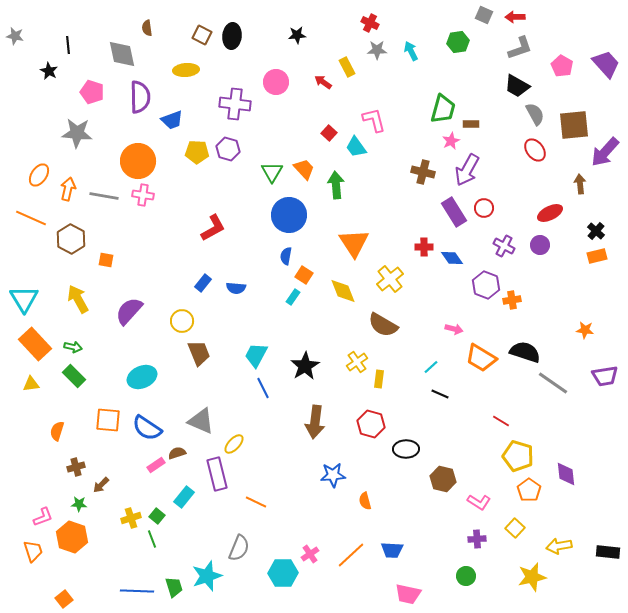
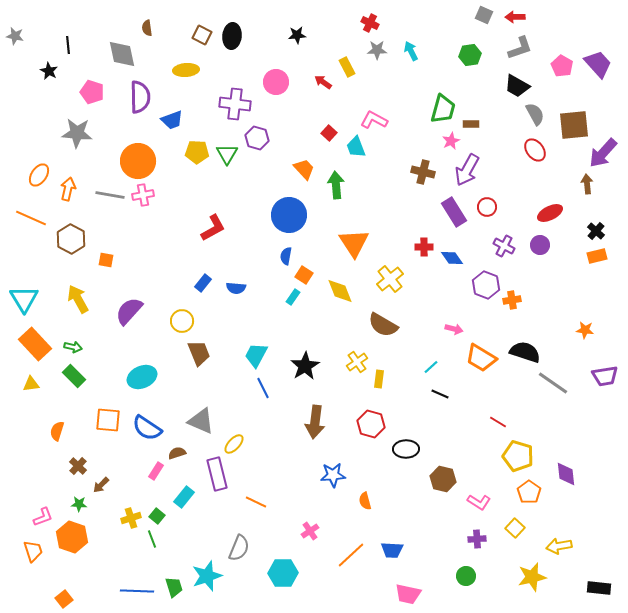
green hexagon at (458, 42): moved 12 px right, 13 px down
purple trapezoid at (606, 64): moved 8 px left
pink L-shape at (374, 120): rotated 48 degrees counterclockwise
cyan trapezoid at (356, 147): rotated 15 degrees clockwise
purple hexagon at (228, 149): moved 29 px right, 11 px up
purple arrow at (605, 152): moved 2 px left, 1 px down
green triangle at (272, 172): moved 45 px left, 18 px up
brown arrow at (580, 184): moved 7 px right
pink cross at (143, 195): rotated 20 degrees counterclockwise
gray line at (104, 196): moved 6 px right, 1 px up
red circle at (484, 208): moved 3 px right, 1 px up
yellow diamond at (343, 291): moved 3 px left
red line at (501, 421): moved 3 px left, 1 px down
pink rectangle at (156, 465): moved 6 px down; rotated 24 degrees counterclockwise
brown cross at (76, 467): moved 2 px right, 1 px up; rotated 30 degrees counterclockwise
orange pentagon at (529, 490): moved 2 px down
black rectangle at (608, 552): moved 9 px left, 36 px down
pink cross at (310, 554): moved 23 px up
